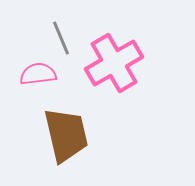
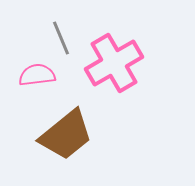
pink semicircle: moved 1 px left, 1 px down
brown trapezoid: rotated 64 degrees clockwise
